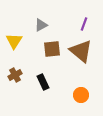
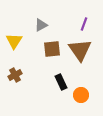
brown triangle: moved 1 px left, 1 px up; rotated 15 degrees clockwise
black rectangle: moved 18 px right
